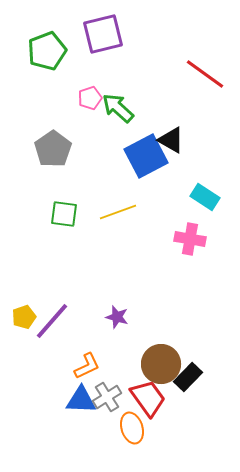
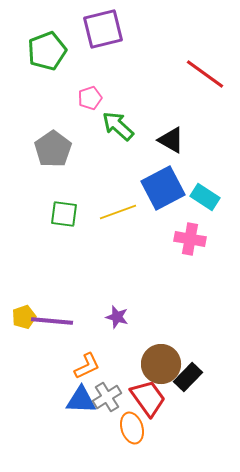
purple square: moved 5 px up
green arrow: moved 18 px down
blue square: moved 17 px right, 32 px down
purple line: rotated 54 degrees clockwise
